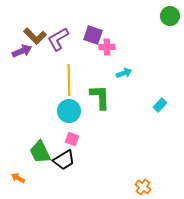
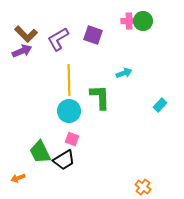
green circle: moved 27 px left, 5 px down
brown L-shape: moved 9 px left, 2 px up
pink cross: moved 22 px right, 26 px up
orange arrow: rotated 48 degrees counterclockwise
